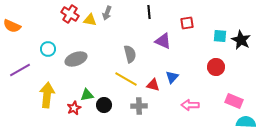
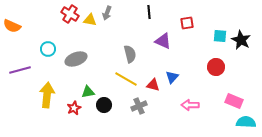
purple line: rotated 15 degrees clockwise
green triangle: moved 1 px right, 3 px up
gray cross: rotated 21 degrees counterclockwise
